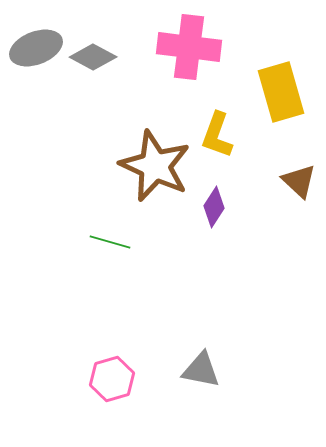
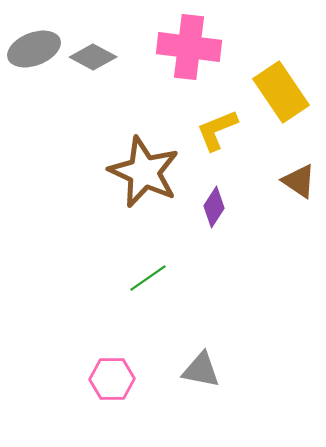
gray ellipse: moved 2 px left, 1 px down
yellow rectangle: rotated 18 degrees counterclockwise
yellow L-shape: moved 5 px up; rotated 48 degrees clockwise
brown star: moved 11 px left, 6 px down
brown triangle: rotated 9 degrees counterclockwise
green line: moved 38 px right, 36 px down; rotated 51 degrees counterclockwise
pink hexagon: rotated 15 degrees clockwise
